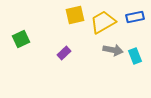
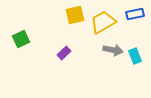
blue rectangle: moved 3 px up
